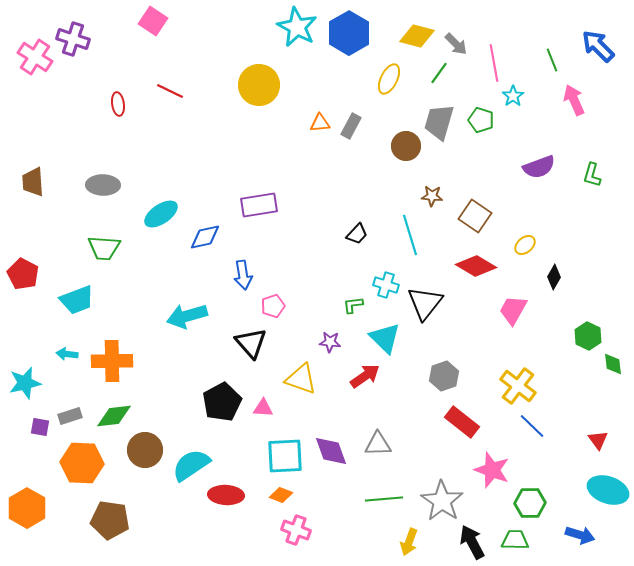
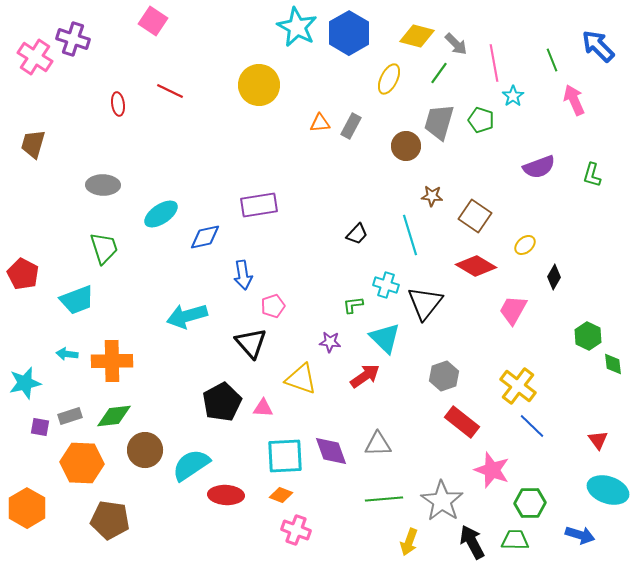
brown trapezoid at (33, 182): moved 38 px up; rotated 20 degrees clockwise
green trapezoid at (104, 248): rotated 112 degrees counterclockwise
